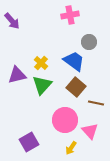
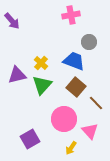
pink cross: moved 1 px right
blue trapezoid: rotated 15 degrees counterclockwise
brown line: rotated 35 degrees clockwise
pink circle: moved 1 px left, 1 px up
purple square: moved 1 px right, 3 px up
